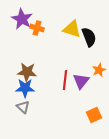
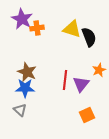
orange cross: rotated 24 degrees counterclockwise
brown star: rotated 18 degrees clockwise
purple triangle: moved 3 px down
gray triangle: moved 3 px left, 3 px down
orange square: moved 7 px left
